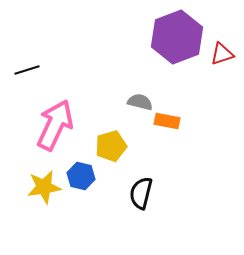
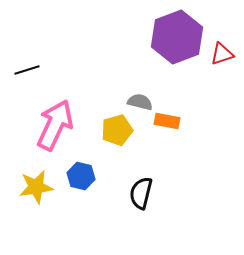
yellow pentagon: moved 6 px right, 16 px up
yellow star: moved 8 px left
